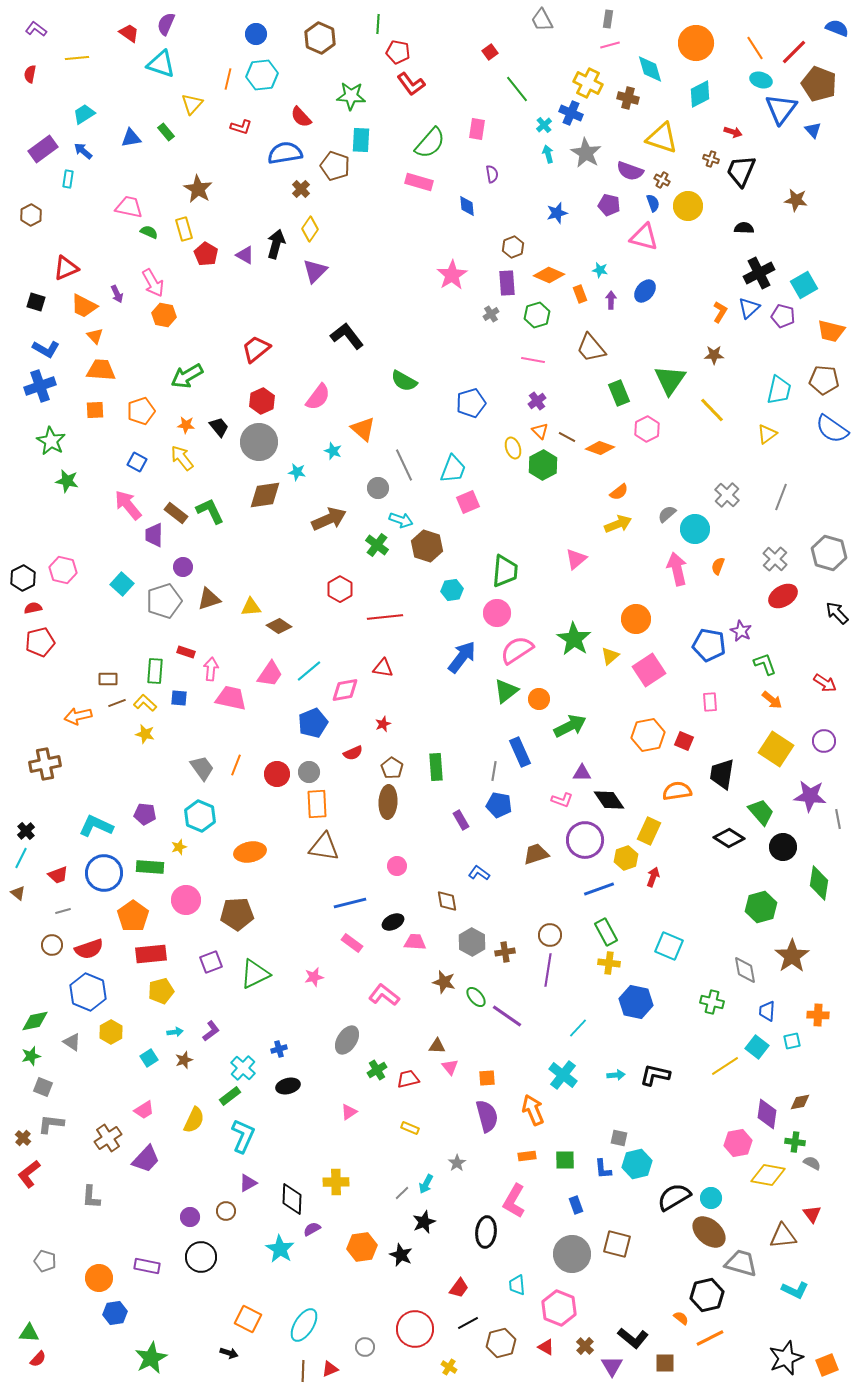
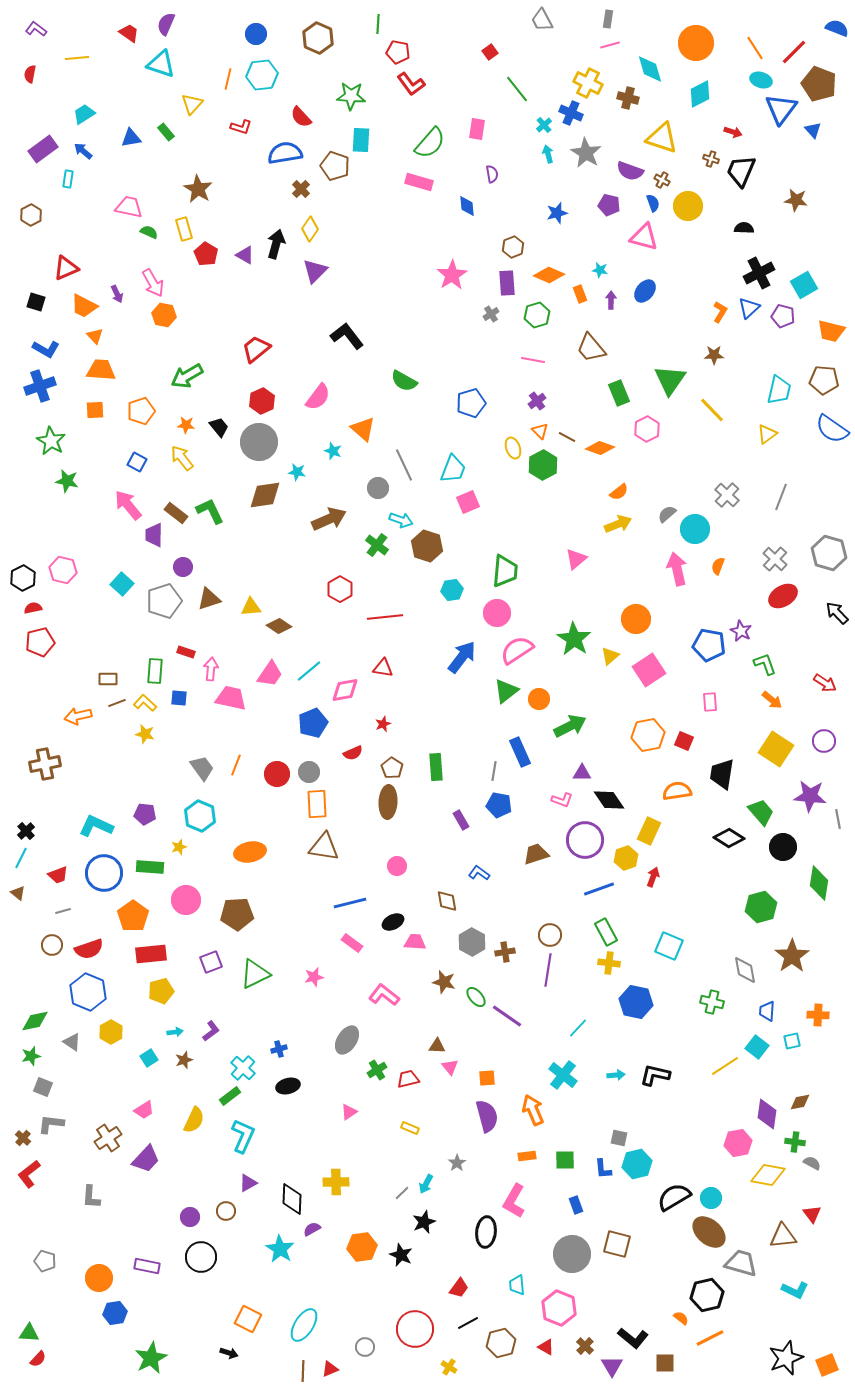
brown hexagon at (320, 38): moved 2 px left
